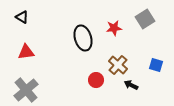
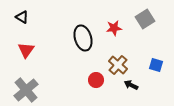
red triangle: moved 2 px up; rotated 48 degrees counterclockwise
